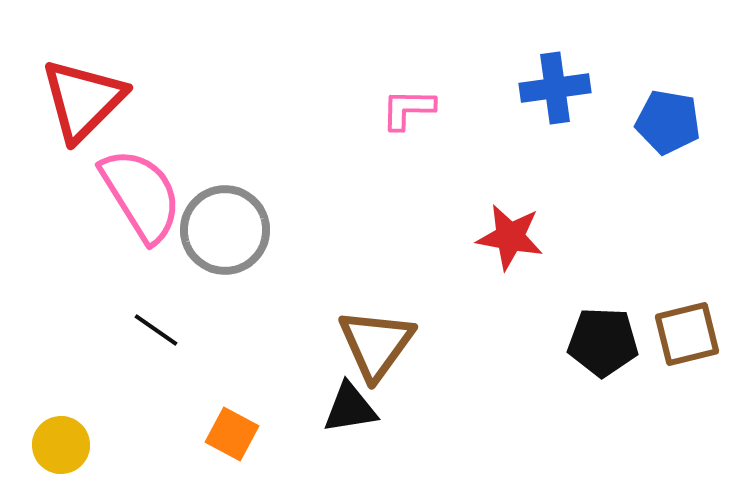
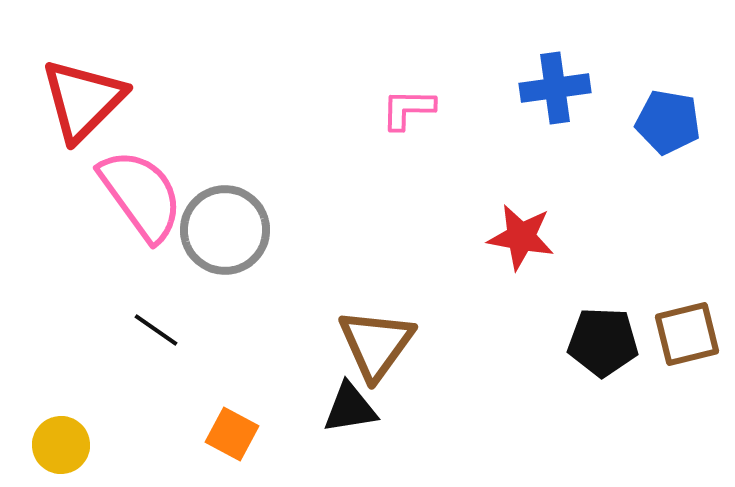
pink semicircle: rotated 4 degrees counterclockwise
red star: moved 11 px right
